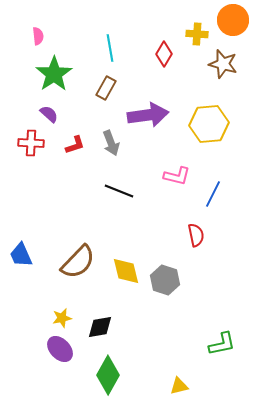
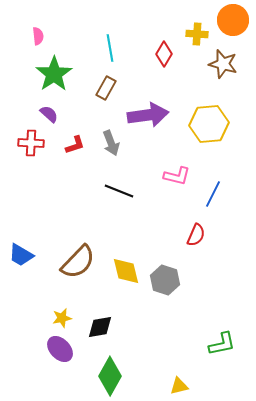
red semicircle: rotated 35 degrees clockwise
blue trapezoid: rotated 36 degrees counterclockwise
green diamond: moved 2 px right, 1 px down
